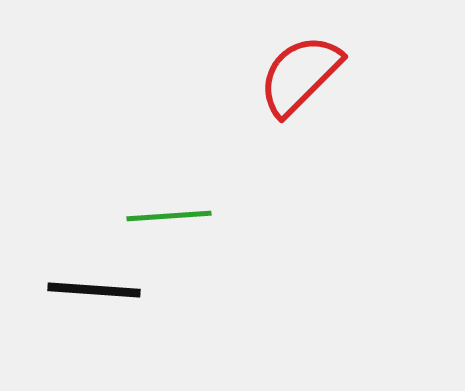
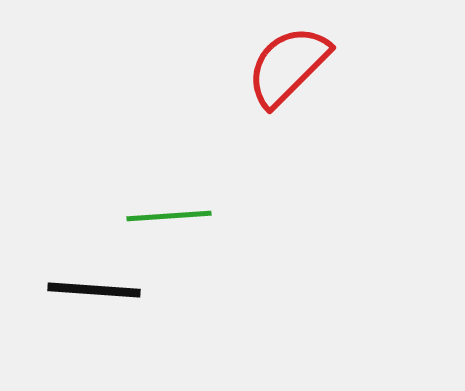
red semicircle: moved 12 px left, 9 px up
